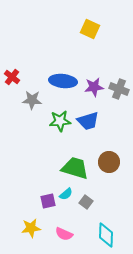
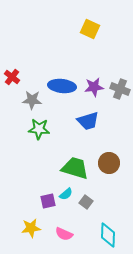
blue ellipse: moved 1 px left, 5 px down
gray cross: moved 1 px right
green star: moved 21 px left, 8 px down; rotated 10 degrees clockwise
brown circle: moved 1 px down
cyan diamond: moved 2 px right
